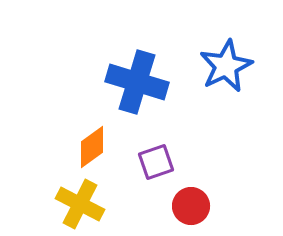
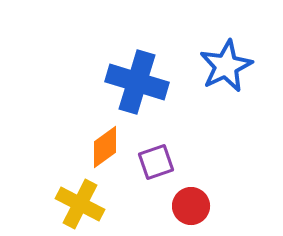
orange diamond: moved 13 px right
